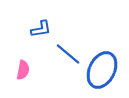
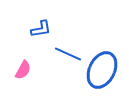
blue line: rotated 16 degrees counterclockwise
pink semicircle: rotated 18 degrees clockwise
